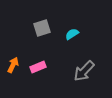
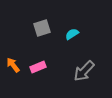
orange arrow: rotated 63 degrees counterclockwise
